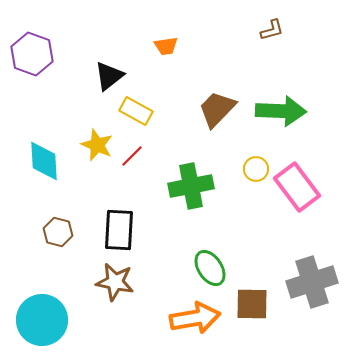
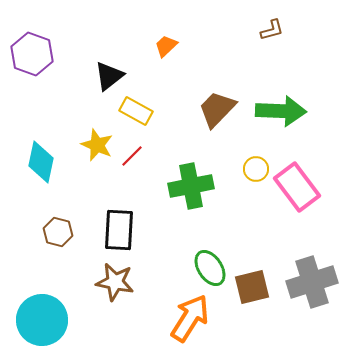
orange trapezoid: rotated 145 degrees clockwise
cyan diamond: moved 3 px left, 1 px down; rotated 15 degrees clockwise
brown square: moved 17 px up; rotated 15 degrees counterclockwise
orange arrow: moved 5 px left; rotated 48 degrees counterclockwise
